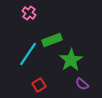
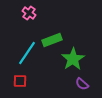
cyan line: moved 1 px left, 1 px up
green star: moved 2 px right, 1 px up
red square: moved 19 px left, 4 px up; rotated 32 degrees clockwise
